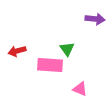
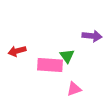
purple arrow: moved 3 px left, 17 px down
green triangle: moved 7 px down
pink triangle: moved 6 px left; rotated 42 degrees counterclockwise
